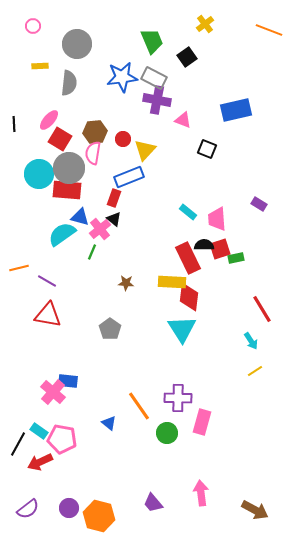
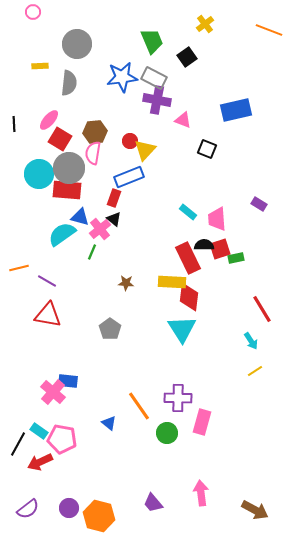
pink circle at (33, 26): moved 14 px up
red circle at (123, 139): moved 7 px right, 2 px down
